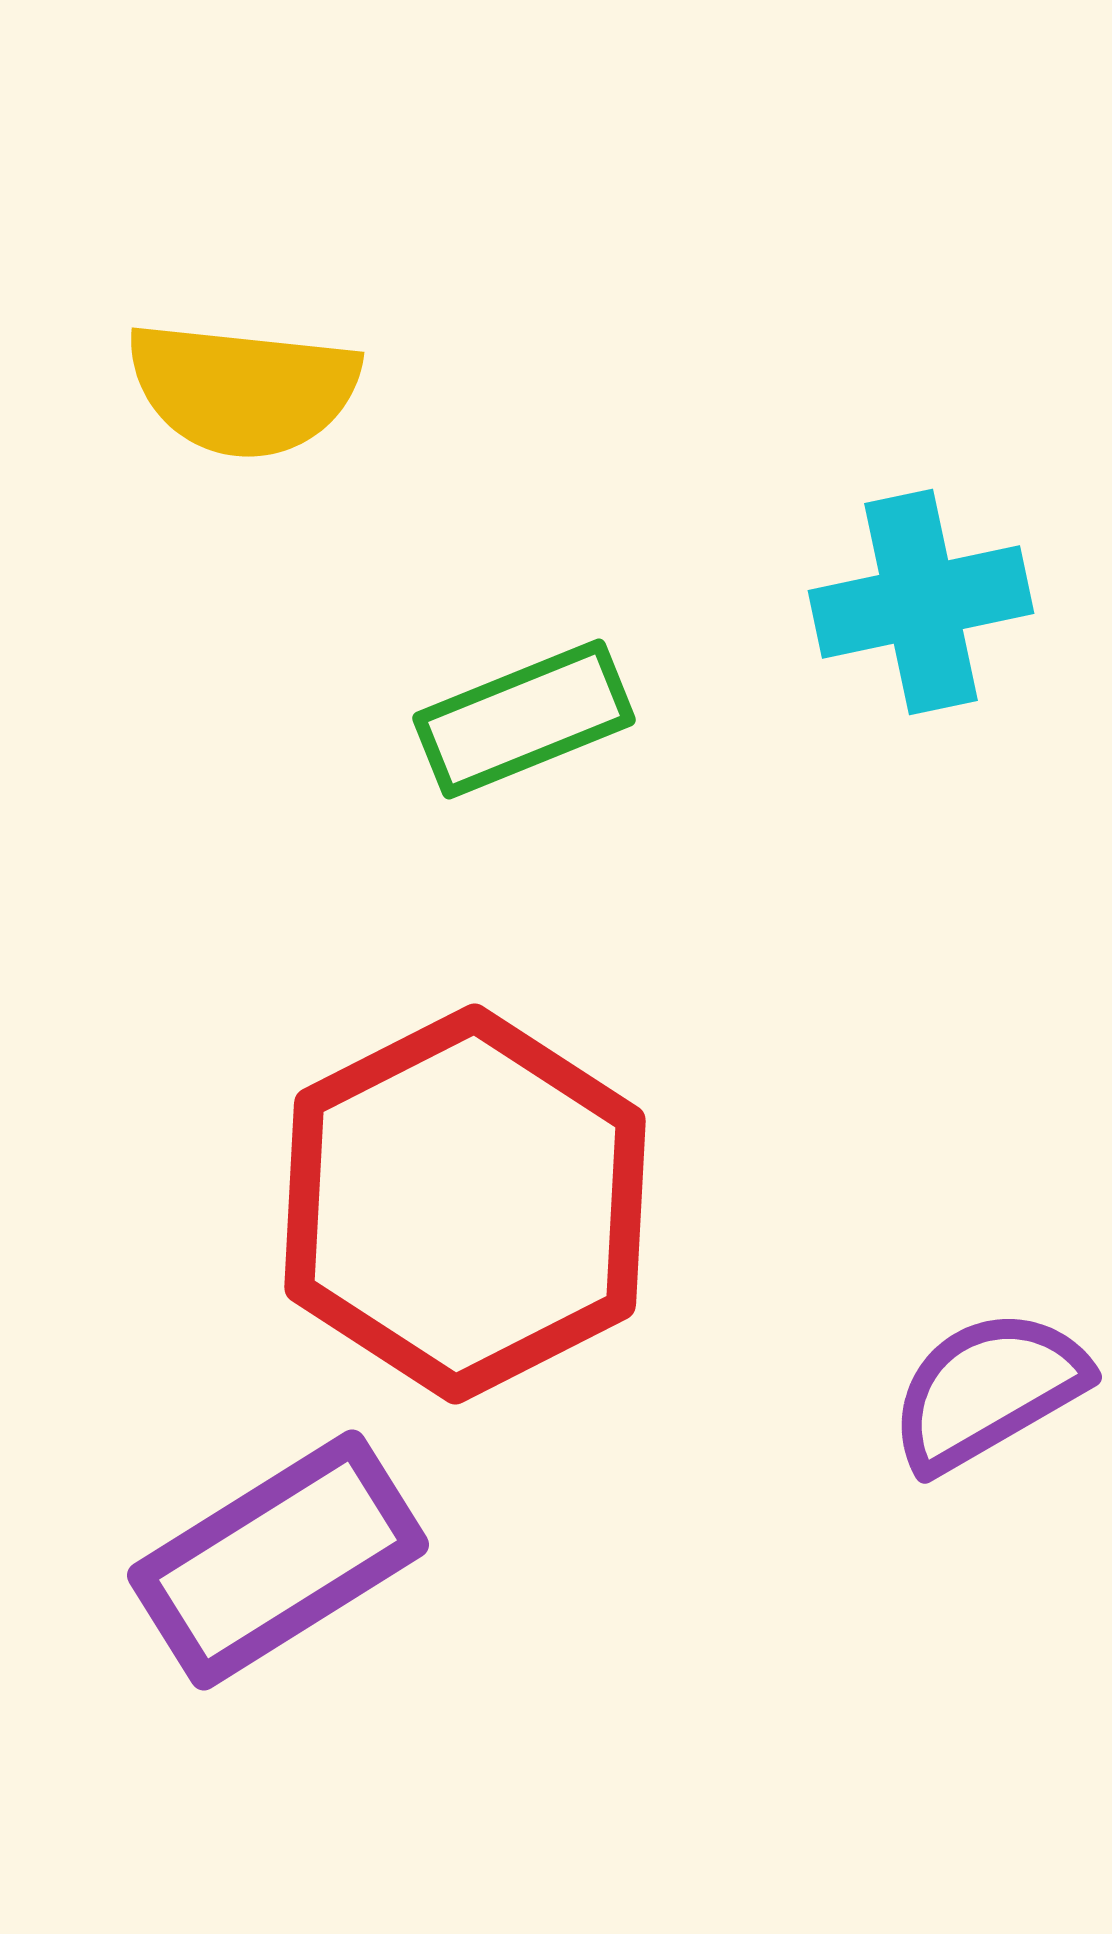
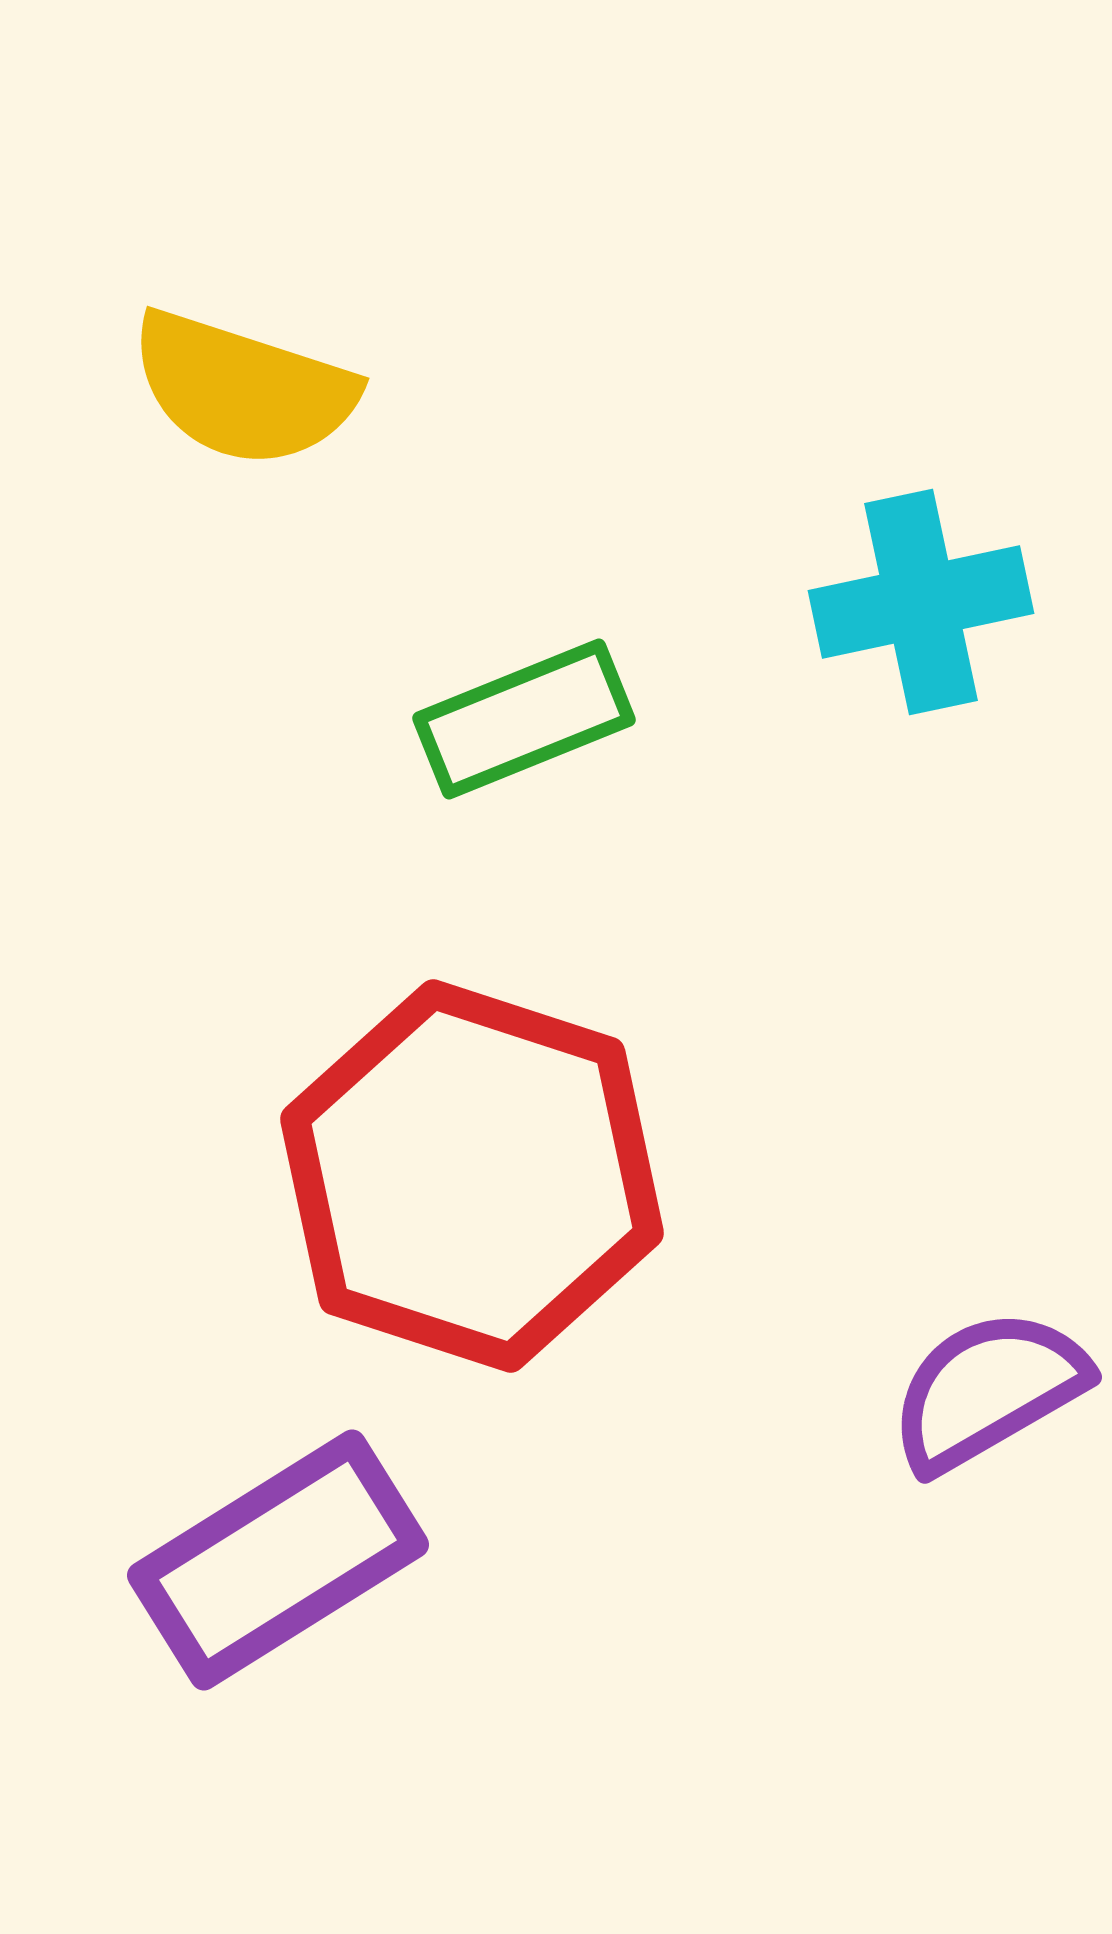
yellow semicircle: rotated 12 degrees clockwise
red hexagon: moved 7 px right, 28 px up; rotated 15 degrees counterclockwise
